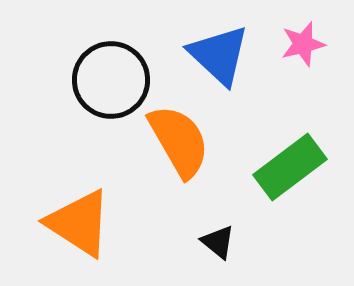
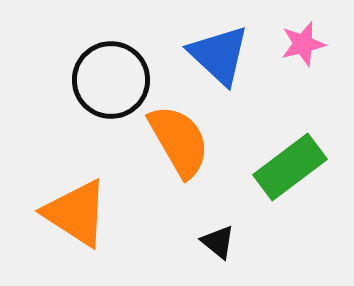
orange triangle: moved 3 px left, 10 px up
